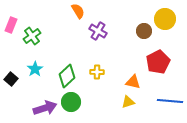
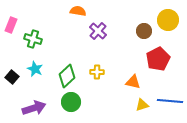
orange semicircle: rotated 49 degrees counterclockwise
yellow circle: moved 3 px right, 1 px down
purple cross: rotated 12 degrees clockwise
green cross: moved 1 px right, 3 px down; rotated 36 degrees counterclockwise
red pentagon: moved 3 px up
cyan star: rotated 14 degrees counterclockwise
black square: moved 1 px right, 2 px up
yellow triangle: moved 14 px right, 3 px down
purple arrow: moved 11 px left
